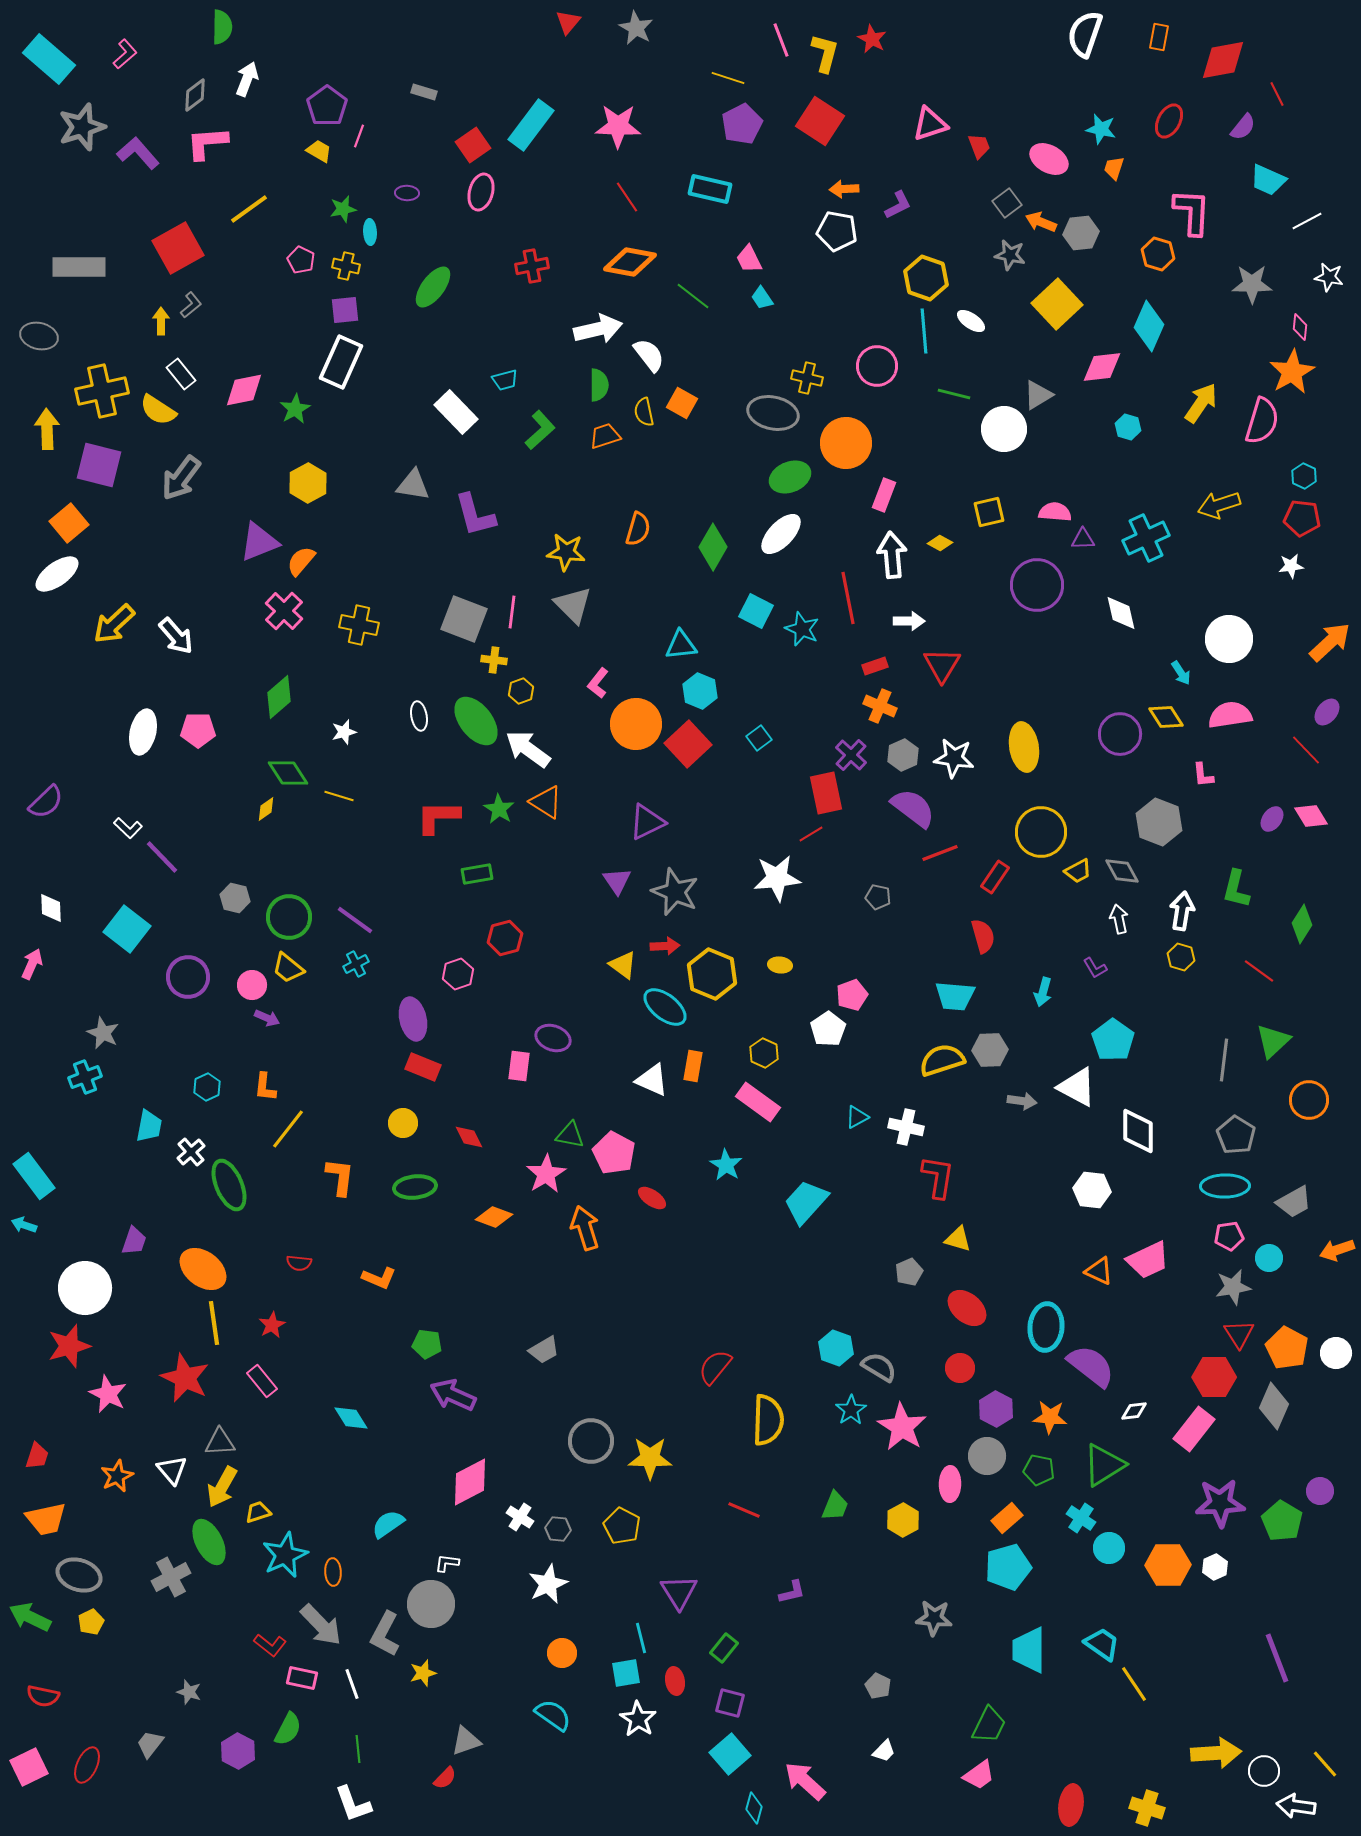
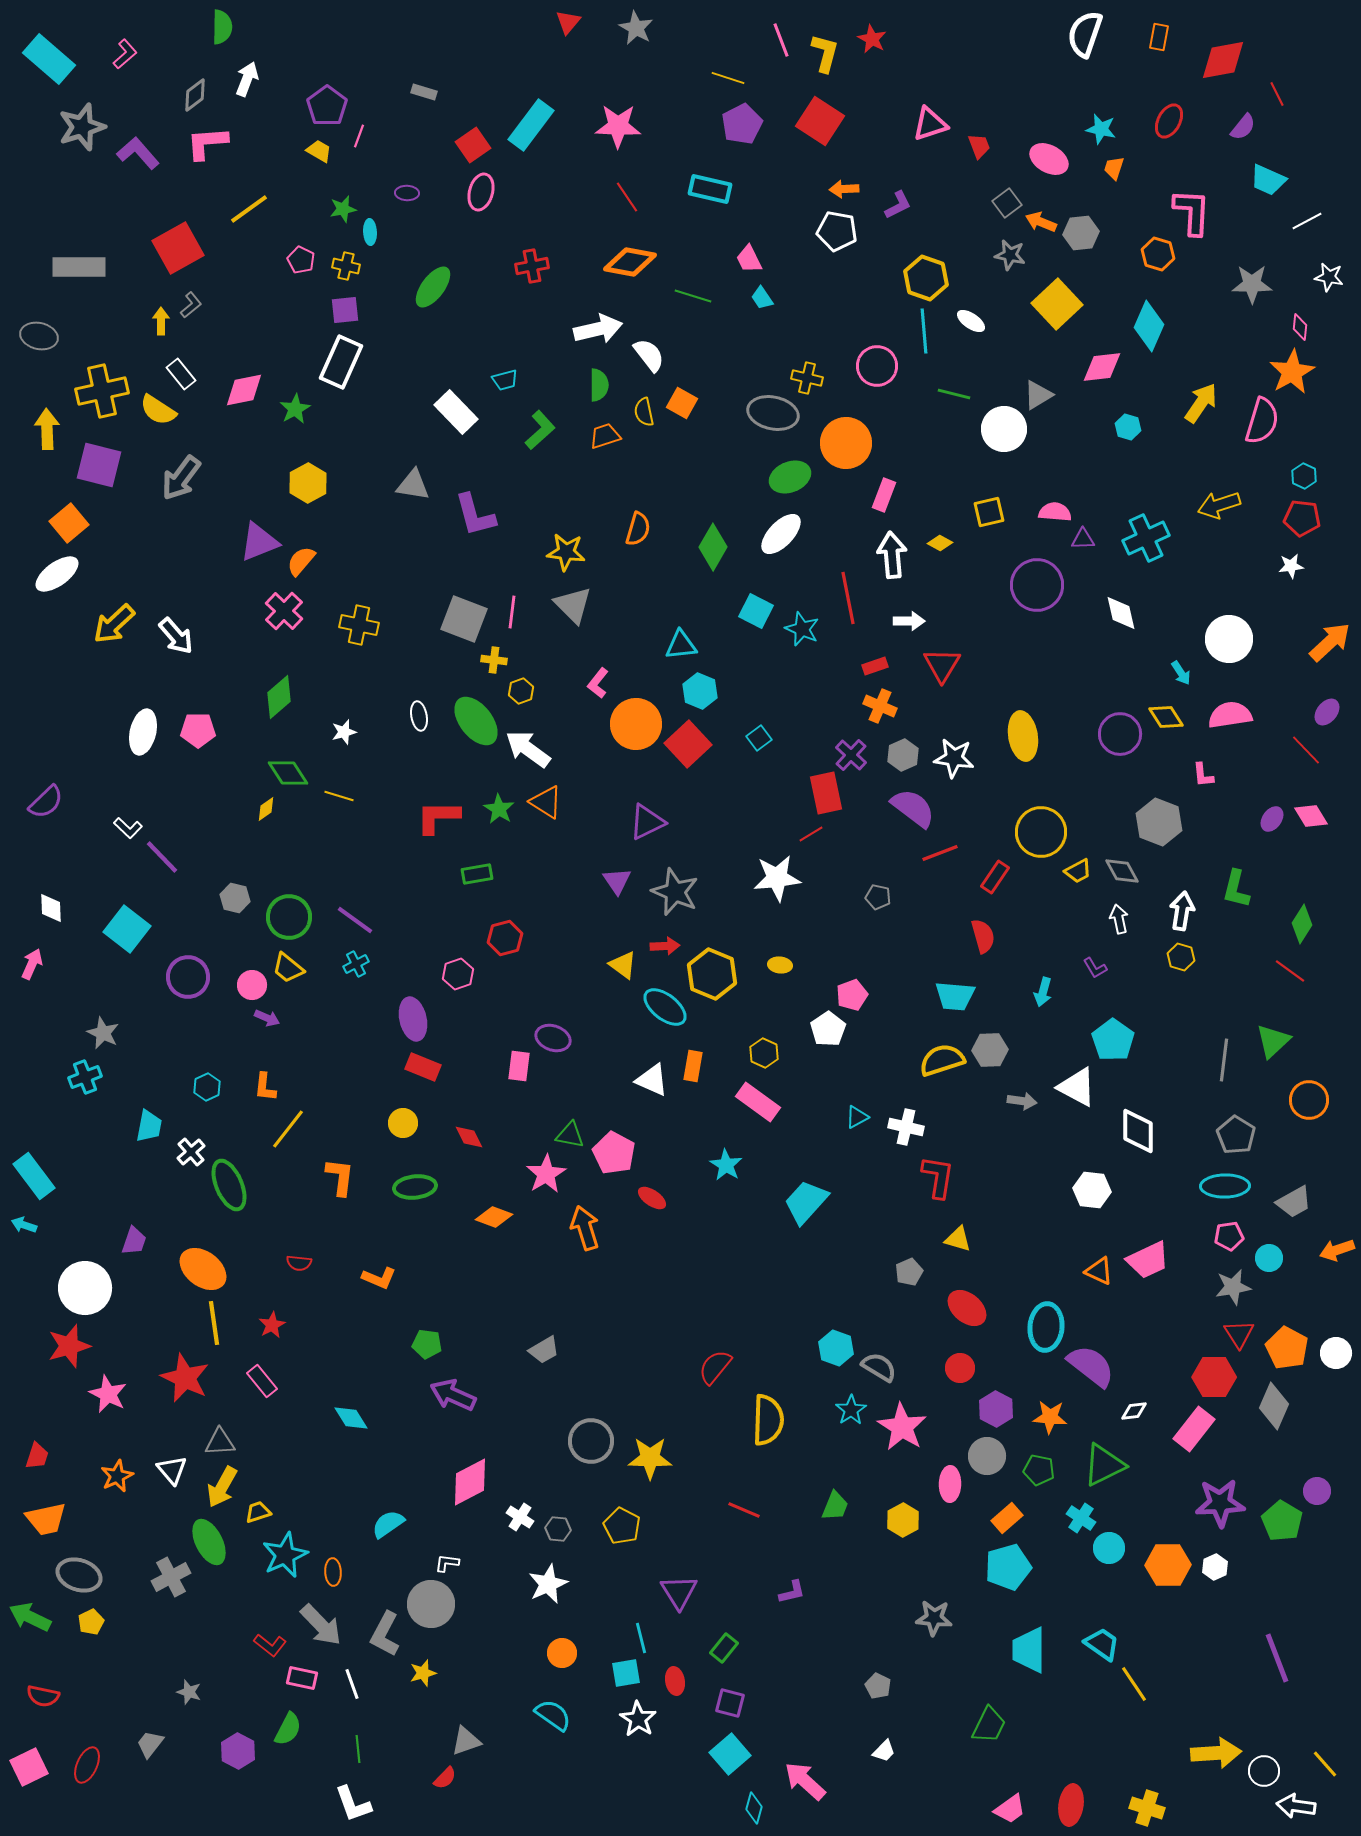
green line at (693, 296): rotated 21 degrees counterclockwise
yellow ellipse at (1024, 747): moved 1 px left, 11 px up
red line at (1259, 971): moved 31 px right
green triangle at (1104, 1465): rotated 6 degrees clockwise
purple circle at (1320, 1491): moved 3 px left
pink trapezoid at (979, 1775): moved 31 px right, 34 px down
